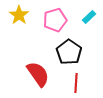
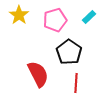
red semicircle: rotated 8 degrees clockwise
